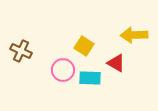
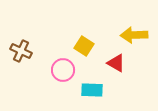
cyan rectangle: moved 2 px right, 12 px down
